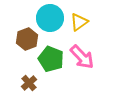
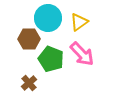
cyan circle: moved 2 px left
brown hexagon: moved 2 px right; rotated 20 degrees clockwise
pink arrow: moved 3 px up
